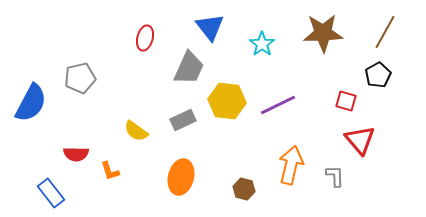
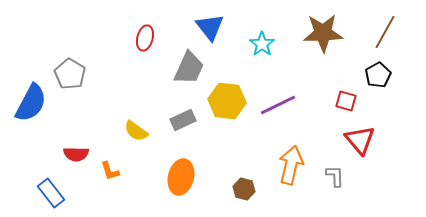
gray pentagon: moved 10 px left, 4 px up; rotated 28 degrees counterclockwise
